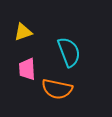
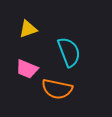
yellow triangle: moved 5 px right, 3 px up
pink trapezoid: rotated 65 degrees counterclockwise
